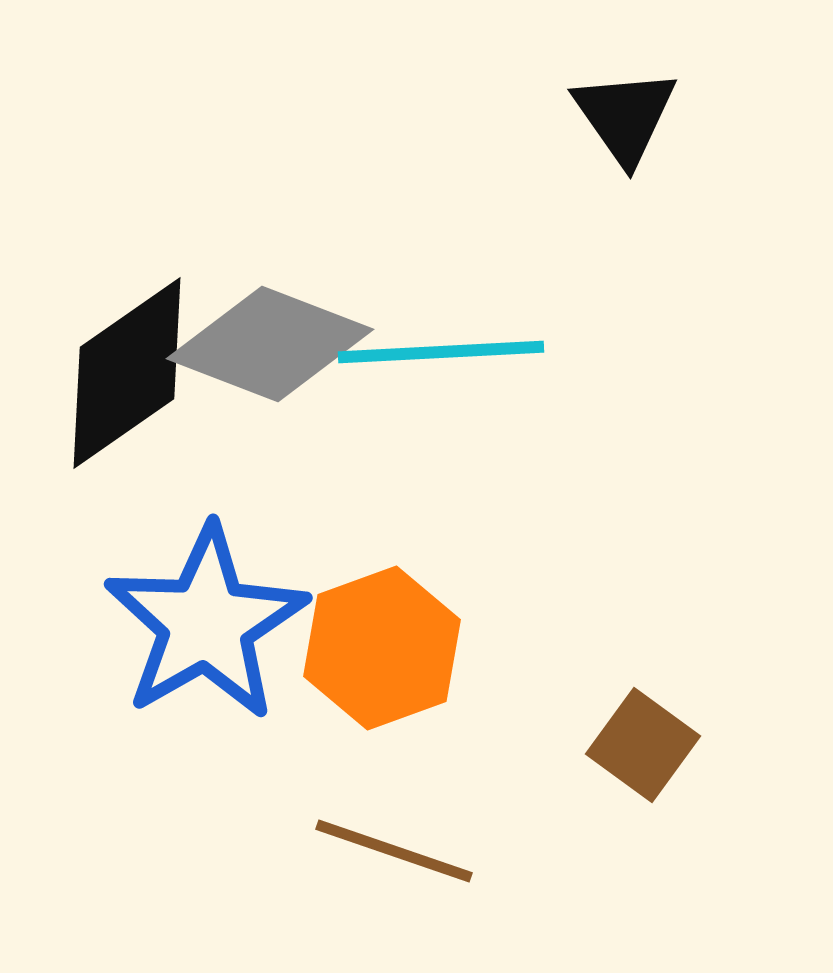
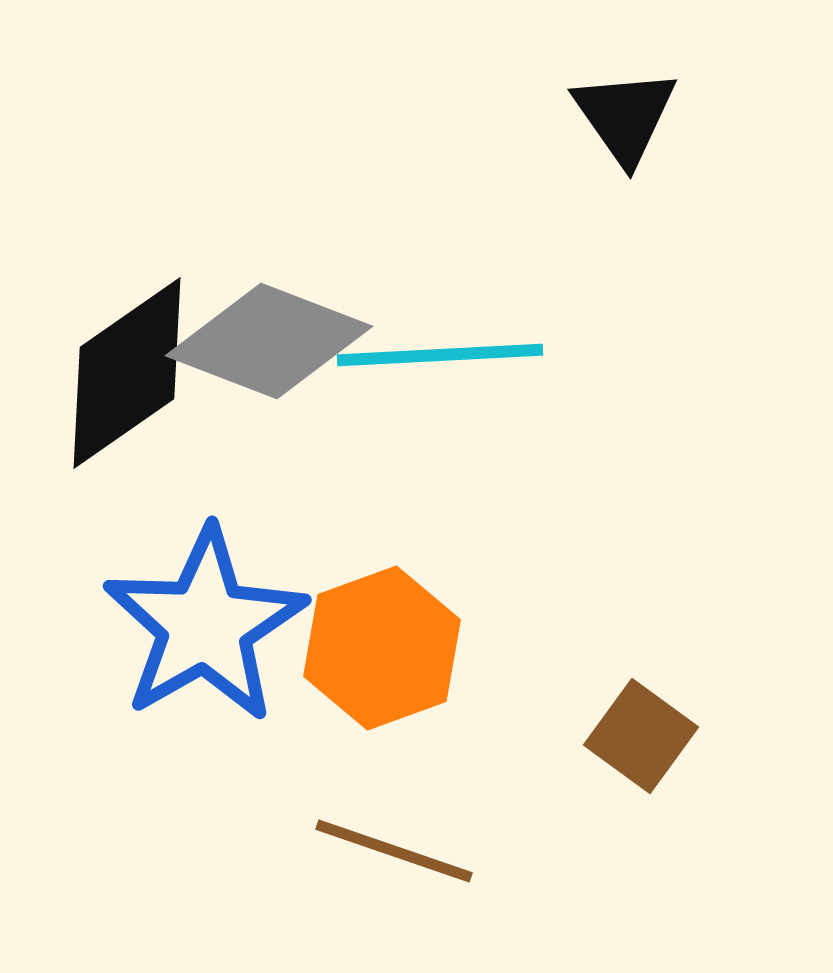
gray diamond: moved 1 px left, 3 px up
cyan line: moved 1 px left, 3 px down
blue star: moved 1 px left, 2 px down
brown square: moved 2 px left, 9 px up
